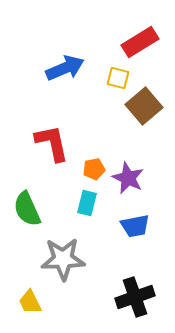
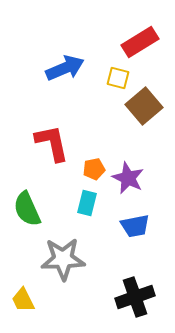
yellow trapezoid: moved 7 px left, 2 px up
